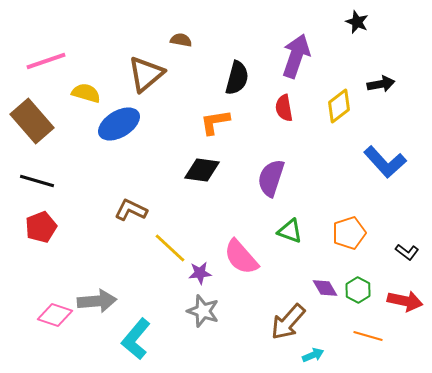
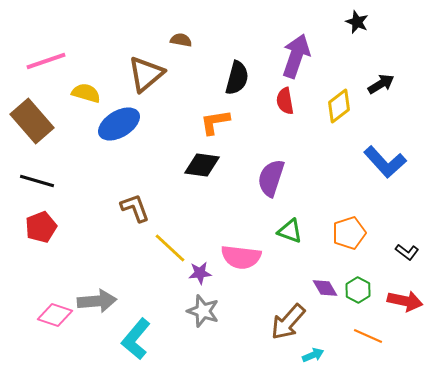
black arrow: rotated 20 degrees counterclockwise
red semicircle: moved 1 px right, 7 px up
black diamond: moved 5 px up
brown L-shape: moved 4 px right, 2 px up; rotated 44 degrees clockwise
pink semicircle: rotated 42 degrees counterclockwise
orange line: rotated 8 degrees clockwise
